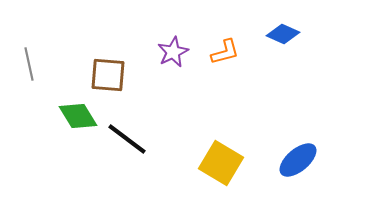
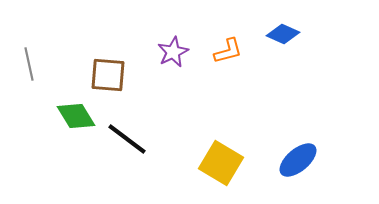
orange L-shape: moved 3 px right, 1 px up
green diamond: moved 2 px left
